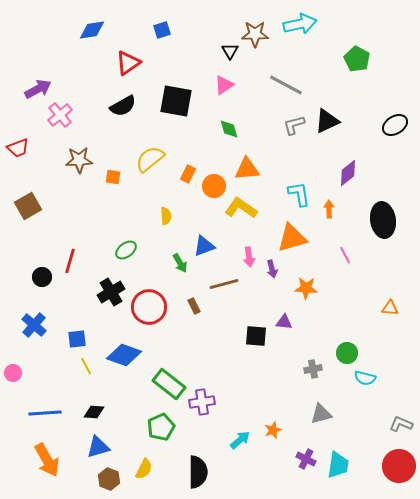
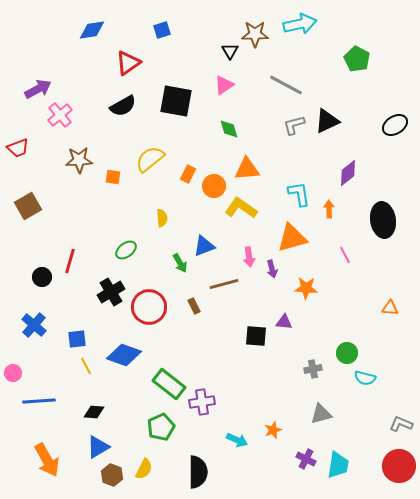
yellow semicircle at (166, 216): moved 4 px left, 2 px down
blue line at (45, 413): moved 6 px left, 12 px up
cyan arrow at (240, 440): moved 3 px left; rotated 65 degrees clockwise
blue triangle at (98, 447): rotated 15 degrees counterclockwise
brown hexagon at (109, 479): moved 3 px right, 4 px up
